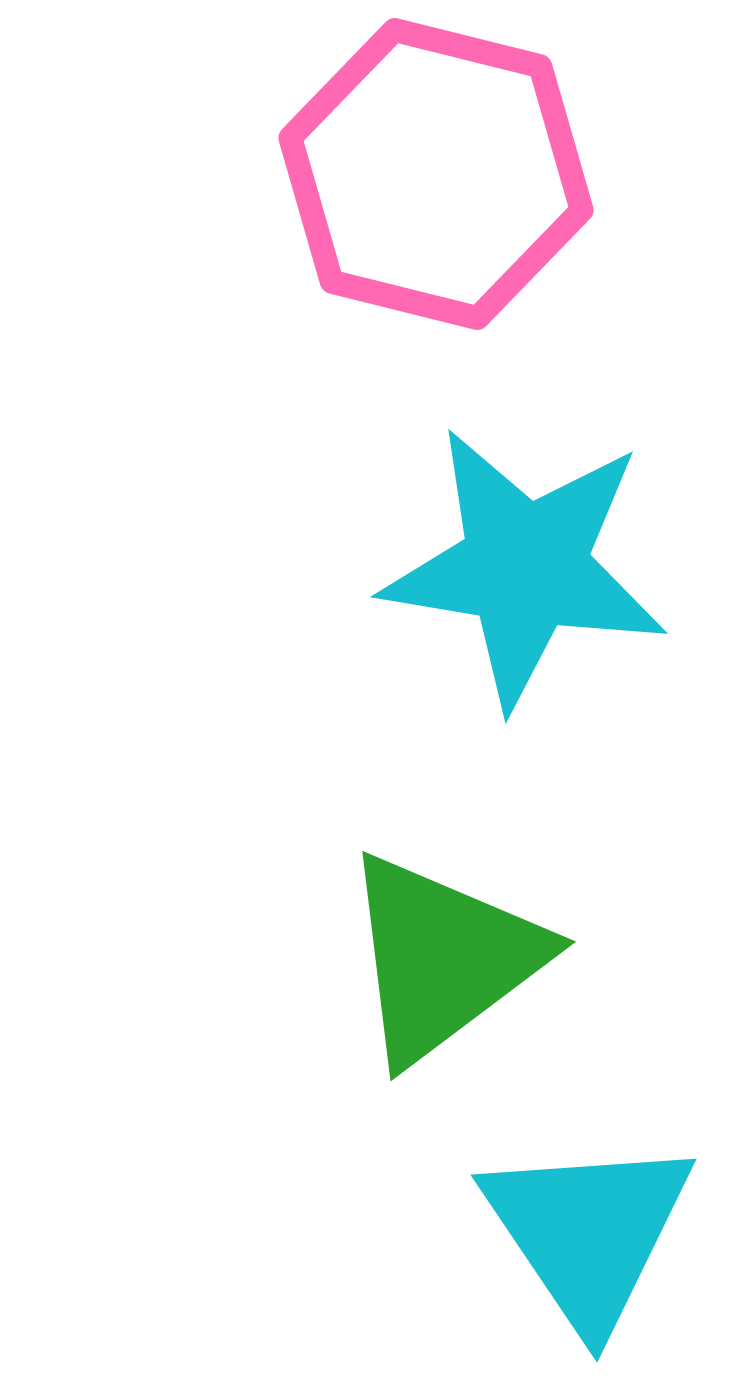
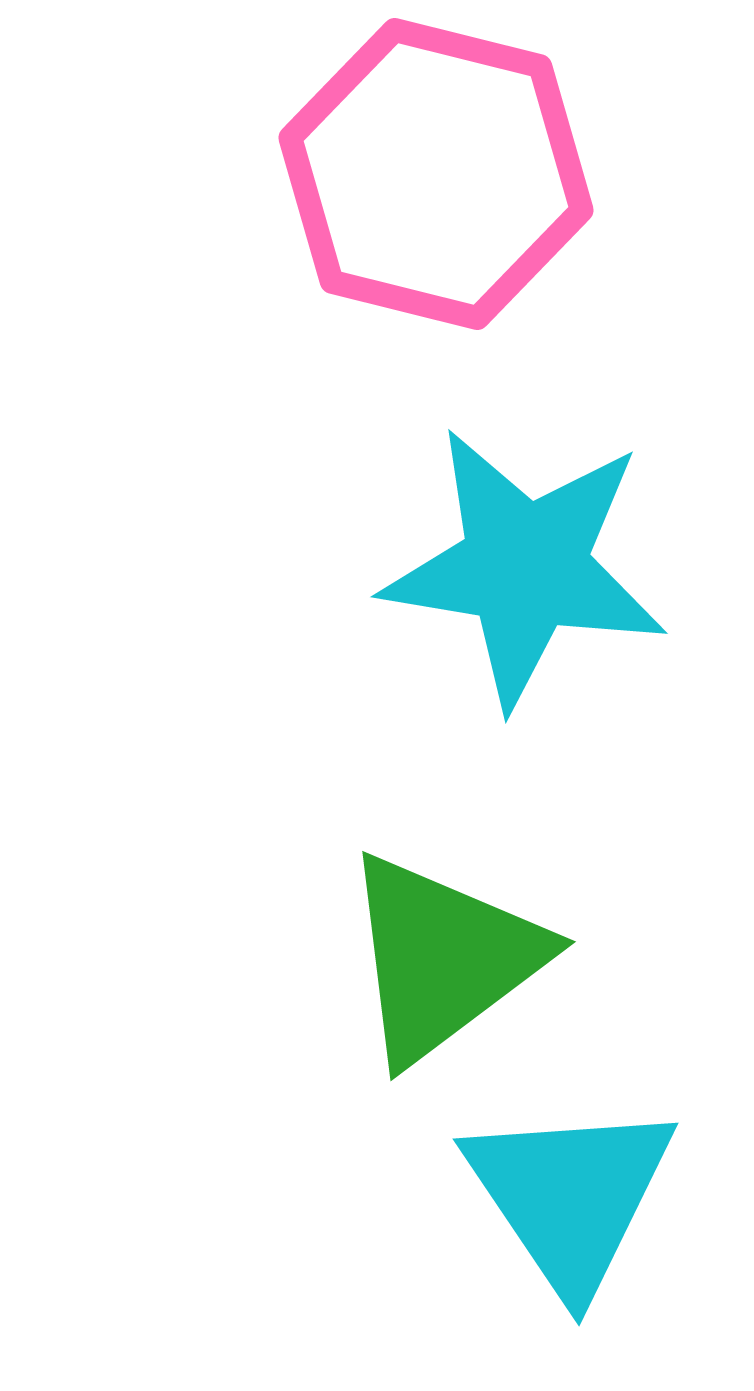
cyan triangle: moved 18 px left, 36 px up
